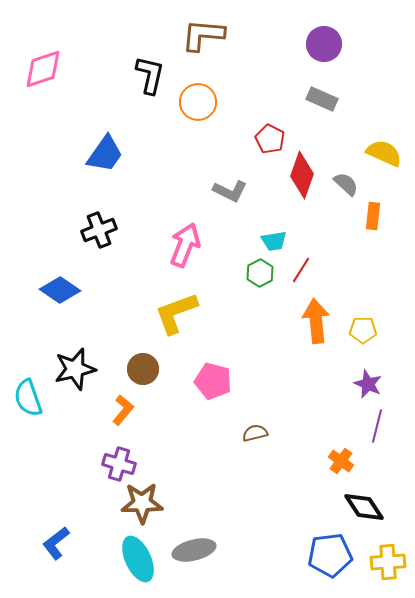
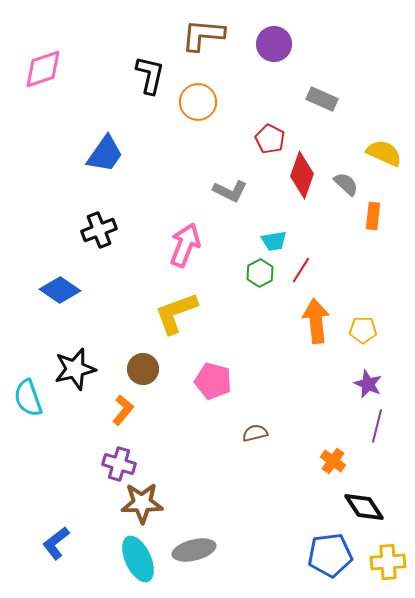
purple circle: moved 50 px left
orange cross: moved 8 px left
